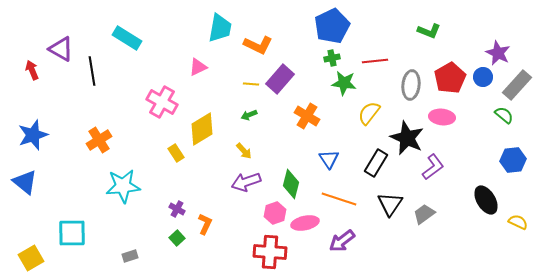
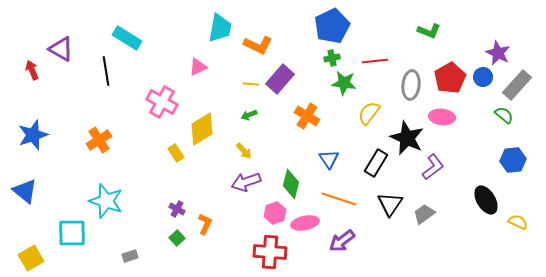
black line at (92, 71): moved 14 px right
blue triangle at (25, 182): moved 9 px down
cyan star at (123, 186): moved 17 px left, 15 px down; rotated 24 degrees clockwise
